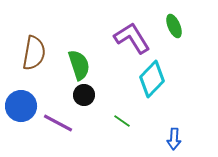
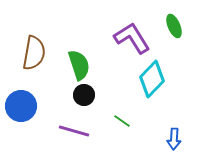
purple line: moved 16 px right, 8 px down; rotated 12 degrees counterclockwise
